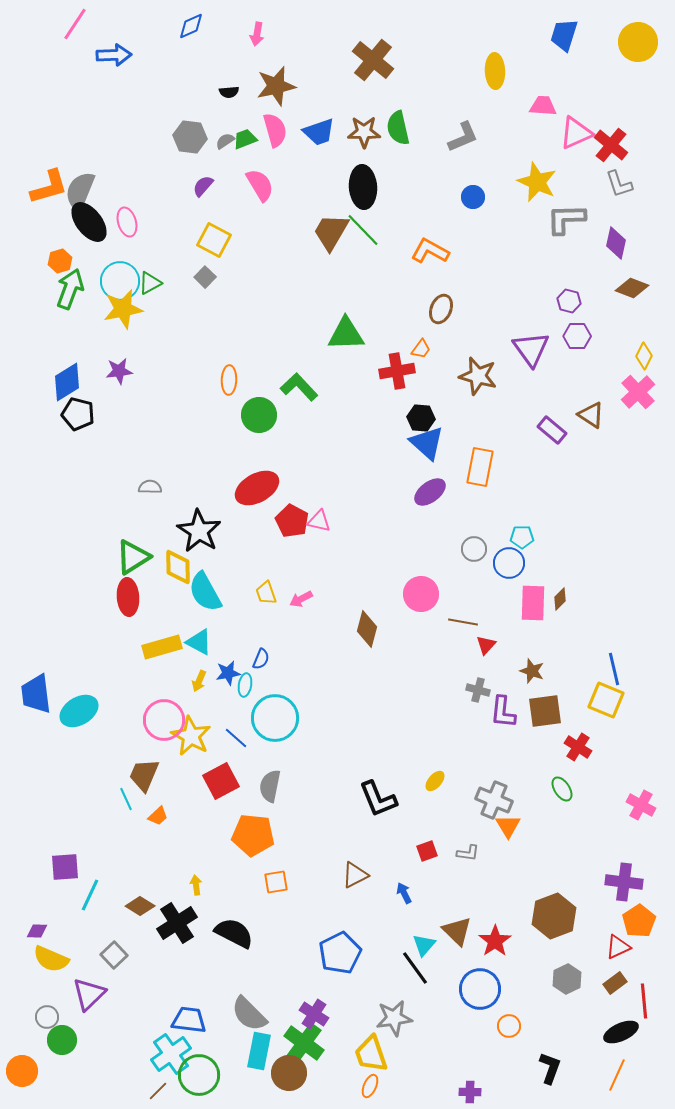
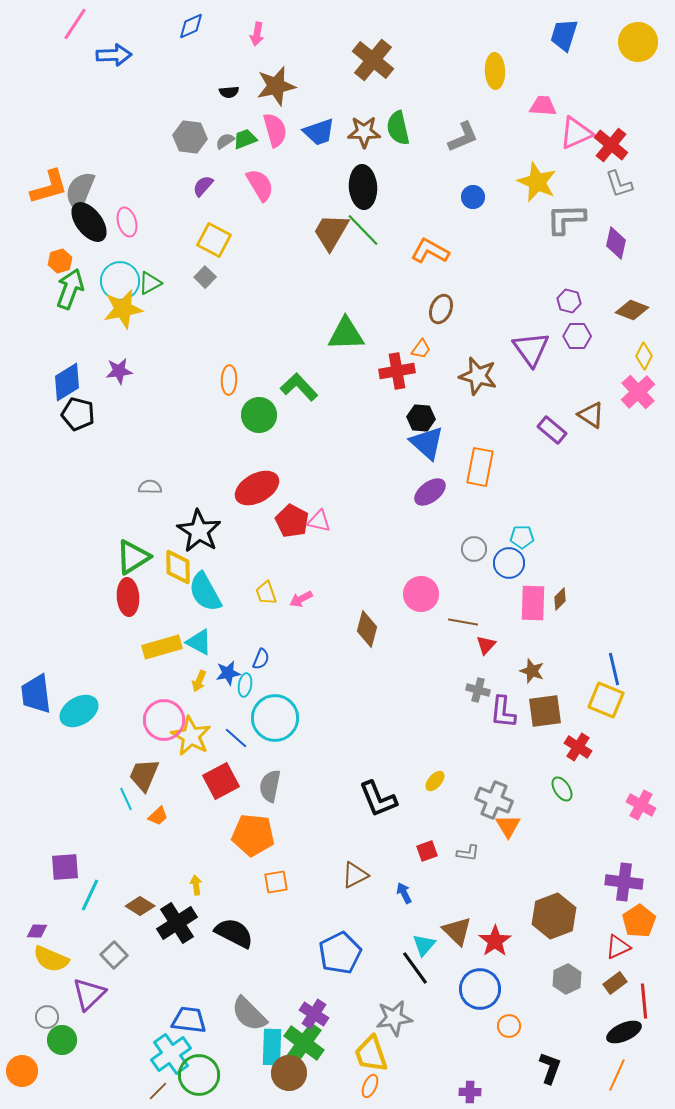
brown diamond at (632, 288): moved 22 px down
black ellipse at (621, 1032): moved 3 px right
cyan rectangle at (259, 1051): moved 13 px right, 4 px up; rotated 9 degrees counterclockwise
